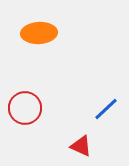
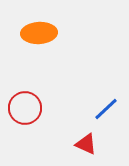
red triangle: moved 5 px right, 2 px up
